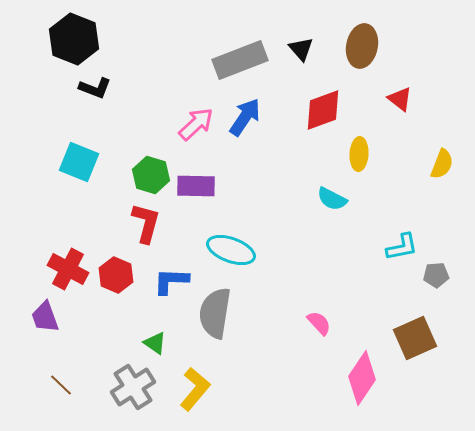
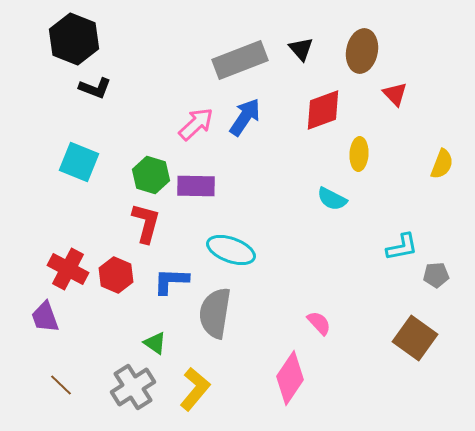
brown ellipse: moved 5 px down
red triangle: moved 5 px left, 5 px up; rotated 8 degrees clockwise
brown square: rotated 30 degrees counterclockwise
pink diamond: moved 72 px left
